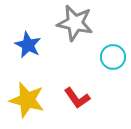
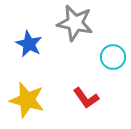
blue star: moved 1 px right, 1 px up
red L-shape: moved 9 px right
